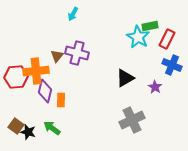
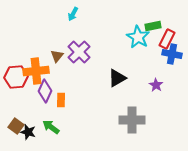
green rectangle: moved 3 px right
purple cross: moved 2 px right, 1 px up; rotated 30 degrees clockwise
blue cross: moved 11 px up; rotated 12 degrees counterclockwise
black triangle: moved 8 px left
purple star: moved 1 px right, 2 px up
purple diamond: rotated 10 degrees clockwise
gray cross: rotated 25 degrees clockwise
green arrow: moved 1 px left, 1 px up
